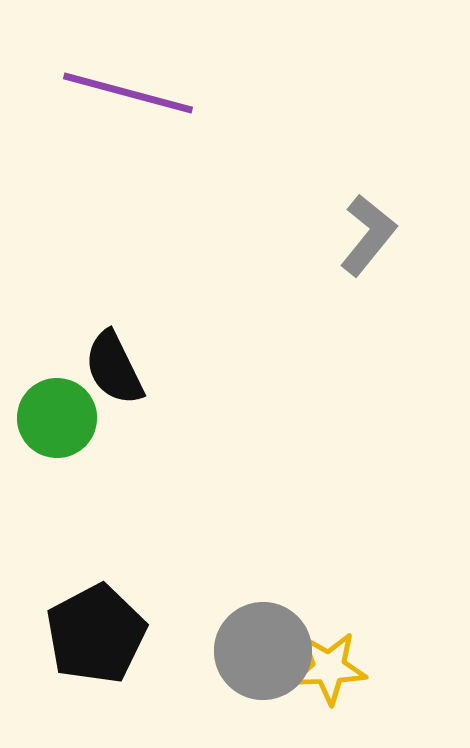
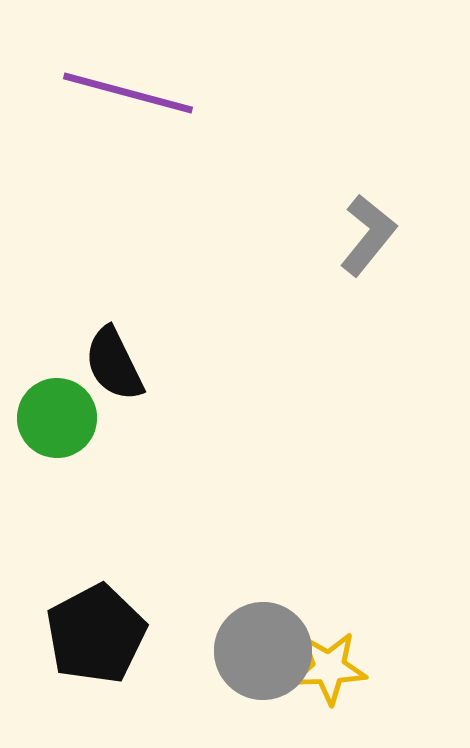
black semicircle: moved 4 px up
